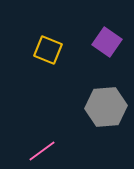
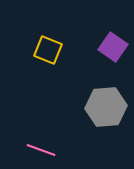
purple square: moved 6 px right, 5 px down
pink line: moved 1 px left, 1 px up; rotated 56 degrees clockwise
